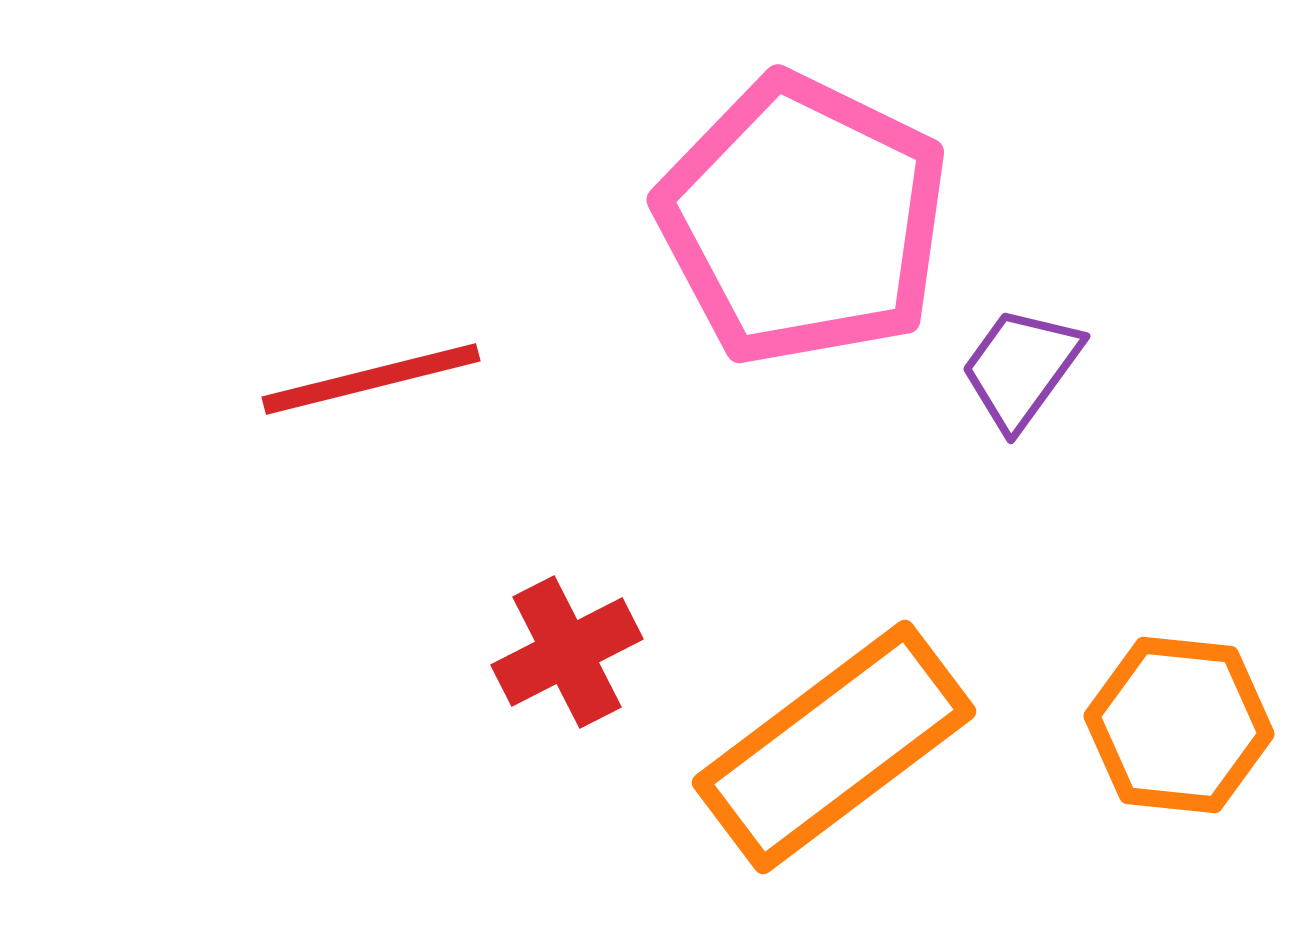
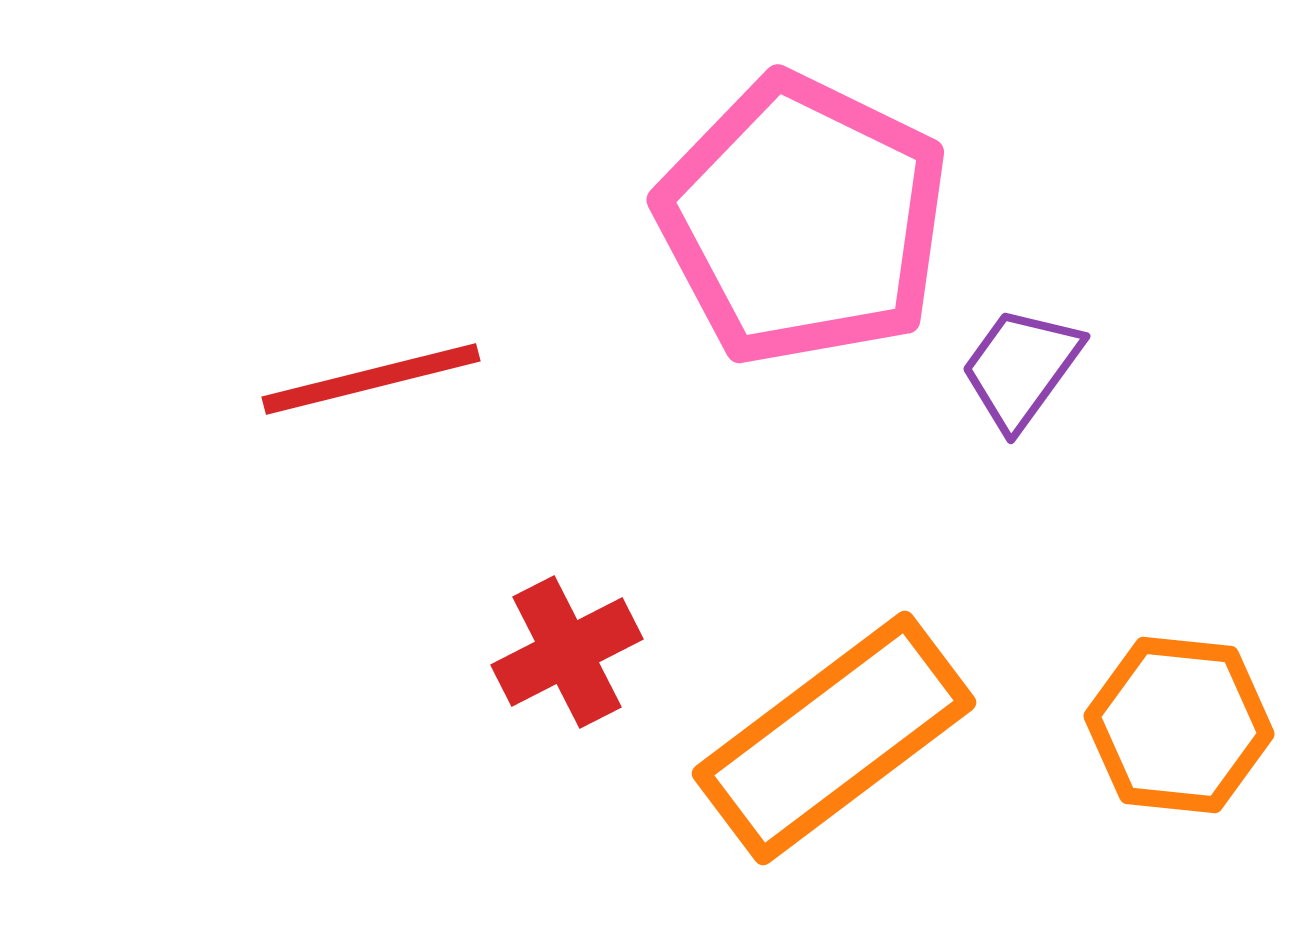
orange rectangle: moved 9 px up
